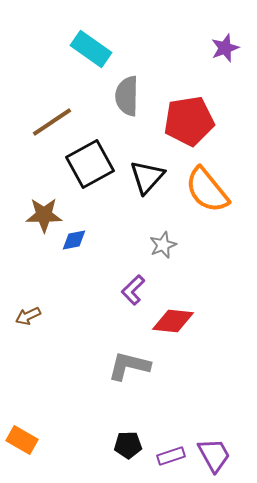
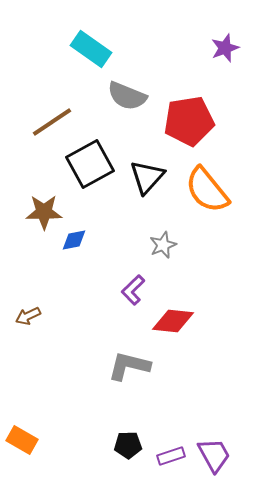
gray semicircle: rotated 69 degrees counterclockwise
brown star: moved 3 px up
